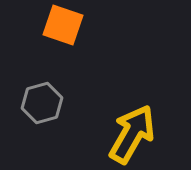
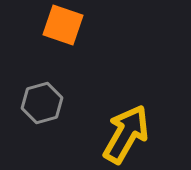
yellow arrow: moved 6 px left
